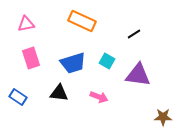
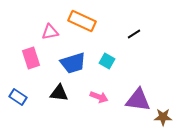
pink triangle: moved 24 px right, 8 px down
purple triangle: moved 25 px down
